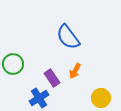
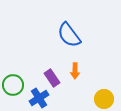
blue semicircle: moved 1 px right, 2 px up
green circle: moved 21 px down
orange arrow: rotated 28 degrees counterclockwise
yellow circle: moved 3 px right, 1 px down
